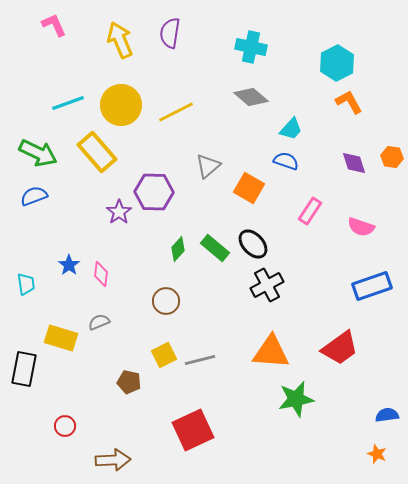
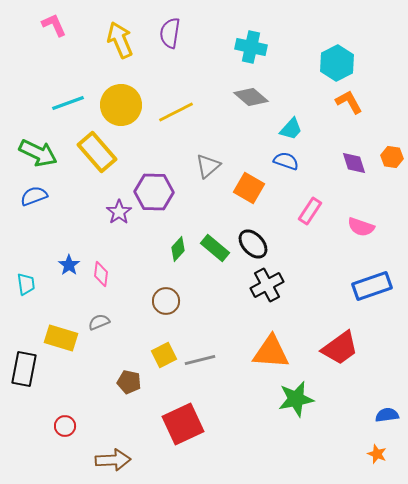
red square at (193, 430): moved 10 px left, 6 px up
